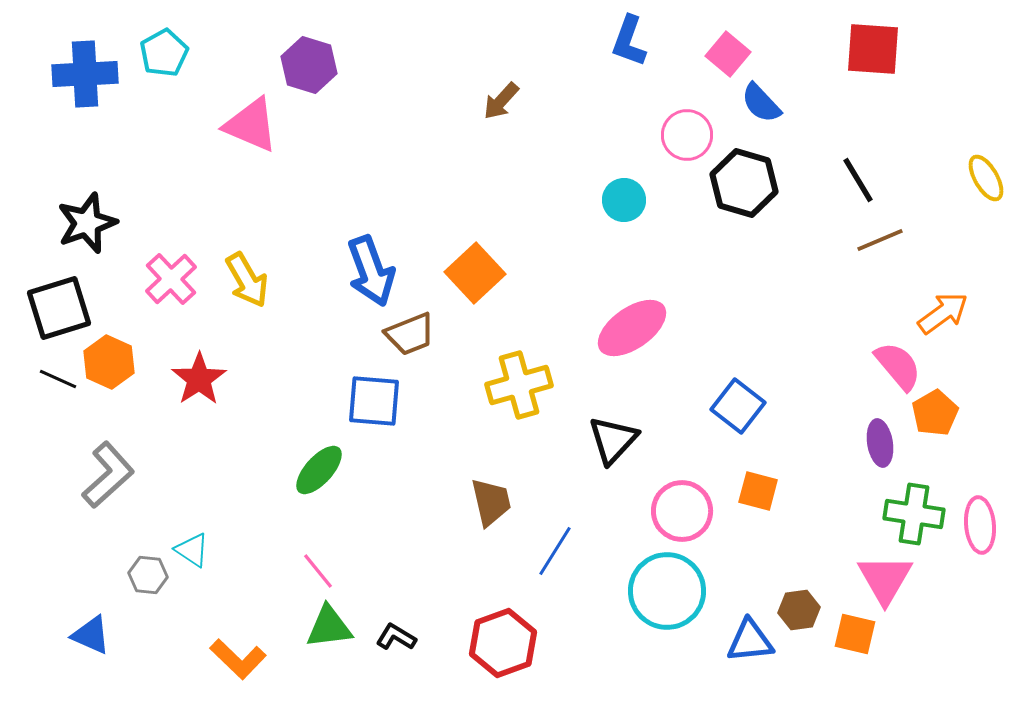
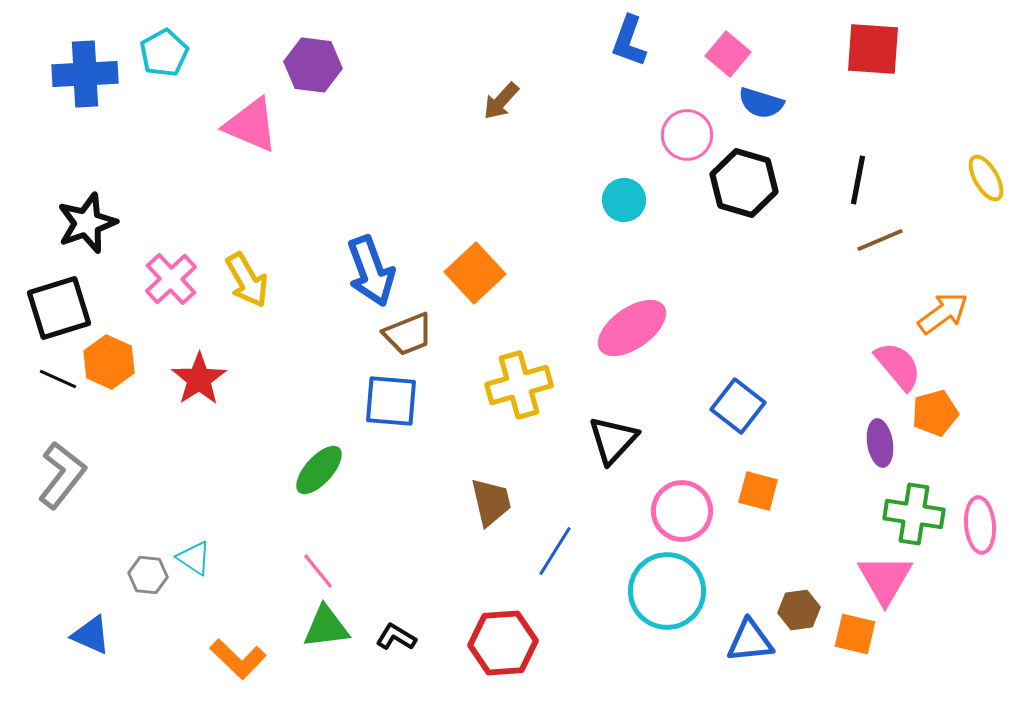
purple hexagon at (309, 65): moved 4 px right; rotated 10 degrees counterclockwise
blue semicircle at (761, 103): rotated 30 degrees counterclockwise
black line at (858, 180): rotated 42 degrees clockwise
brown trapezoid at (410, 334): moved 2 px left
blue square at (374, 401): moved 17 px right
orange pentagon at (935, 413): rotated 15 degrees clockwise
gray L-shape at (108, 475): moved 46 px left; rotated 10 degrees counterclockwise
cyan triangle at (192, 550): moved 2 px right, 8 px down
green triangle at (329, 627): moved 3 px left
red hexagon at (503, 643): rotated 16 degrees clockwise
